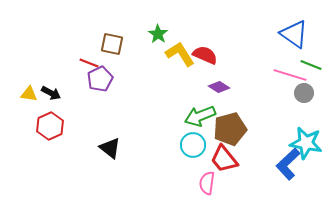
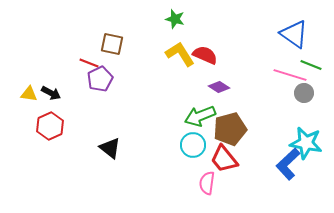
green star: moved 17 px right, 15 px up; rotated 18 degrees counterclockwise
